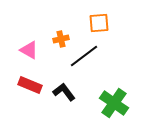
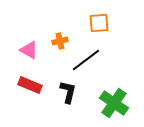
orange cross: moved 1 px left, 2 px down
black line: moved 2 px right, 4 px down
black L-shape: moved 4 px right; rotated 50 degrees clockwise
